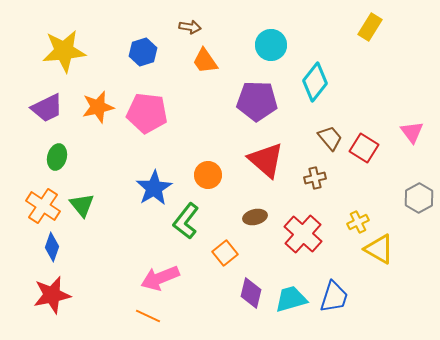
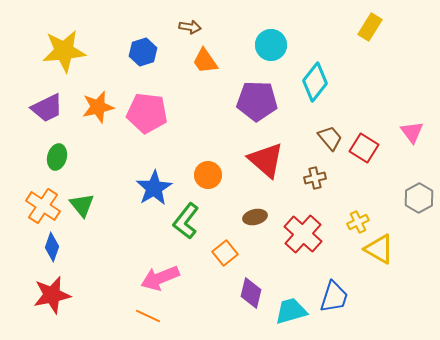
cyan trapezoid: moved 12 px down
